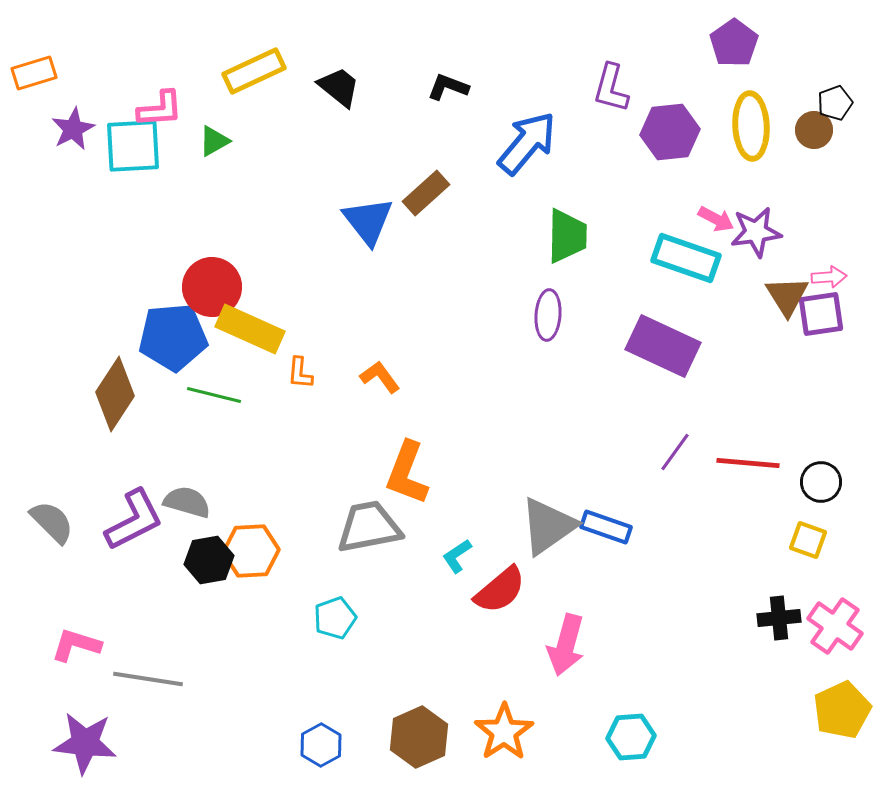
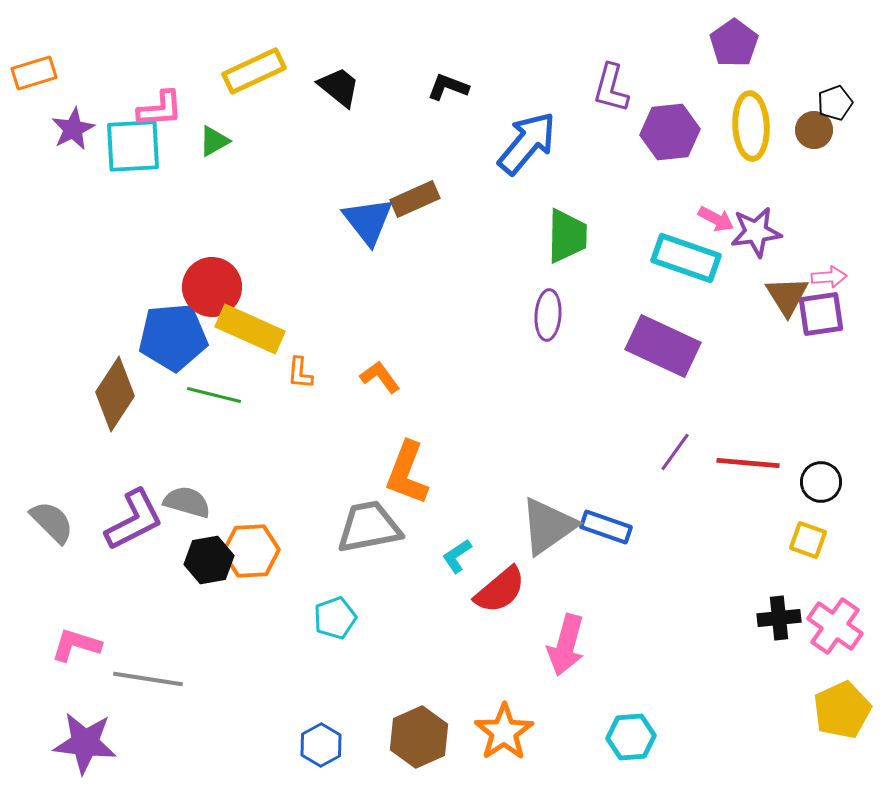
brown rectangle at (426, 193): moved 11 px left, 6 px down; rotated 18 degrees clockwise
